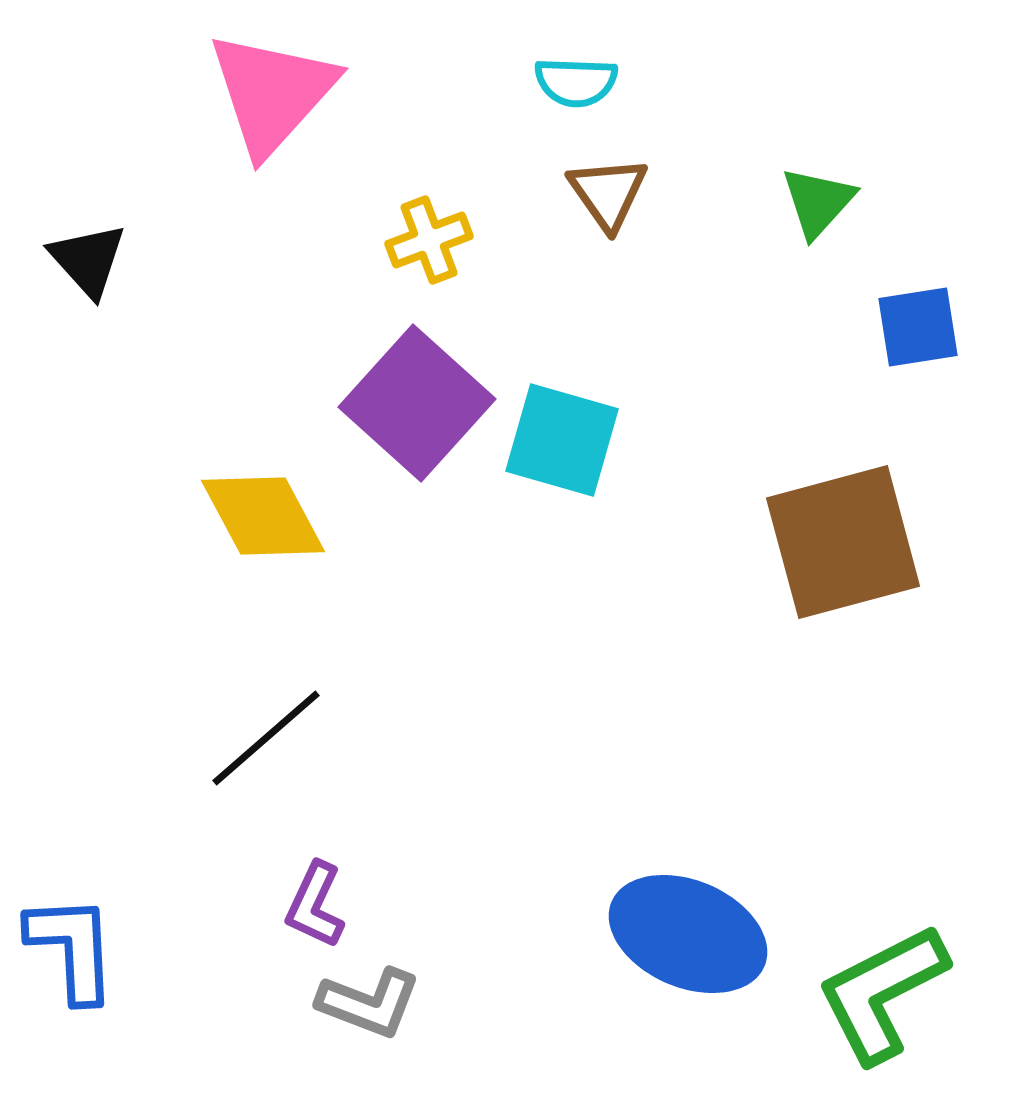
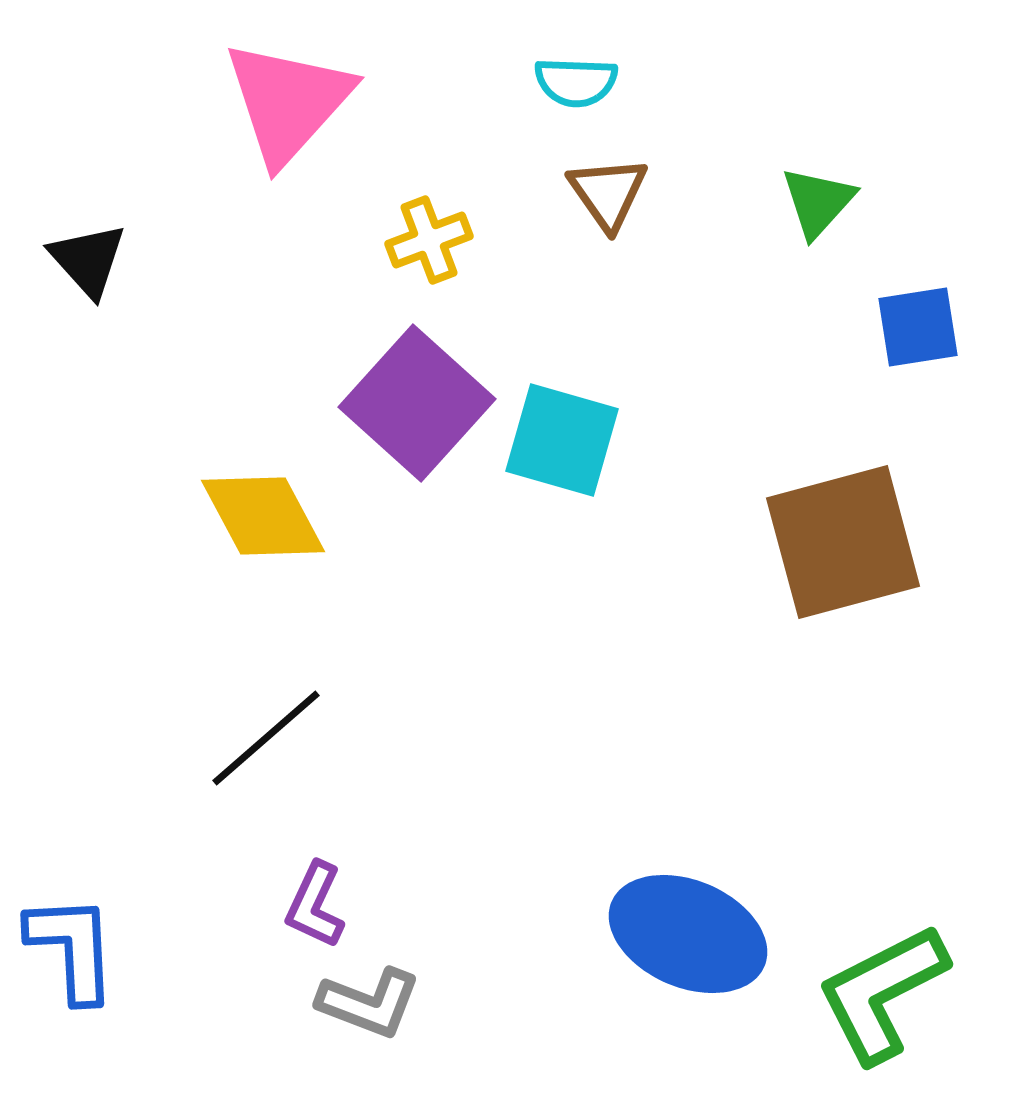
pink triangle: moved 16 px right, 9 px down
